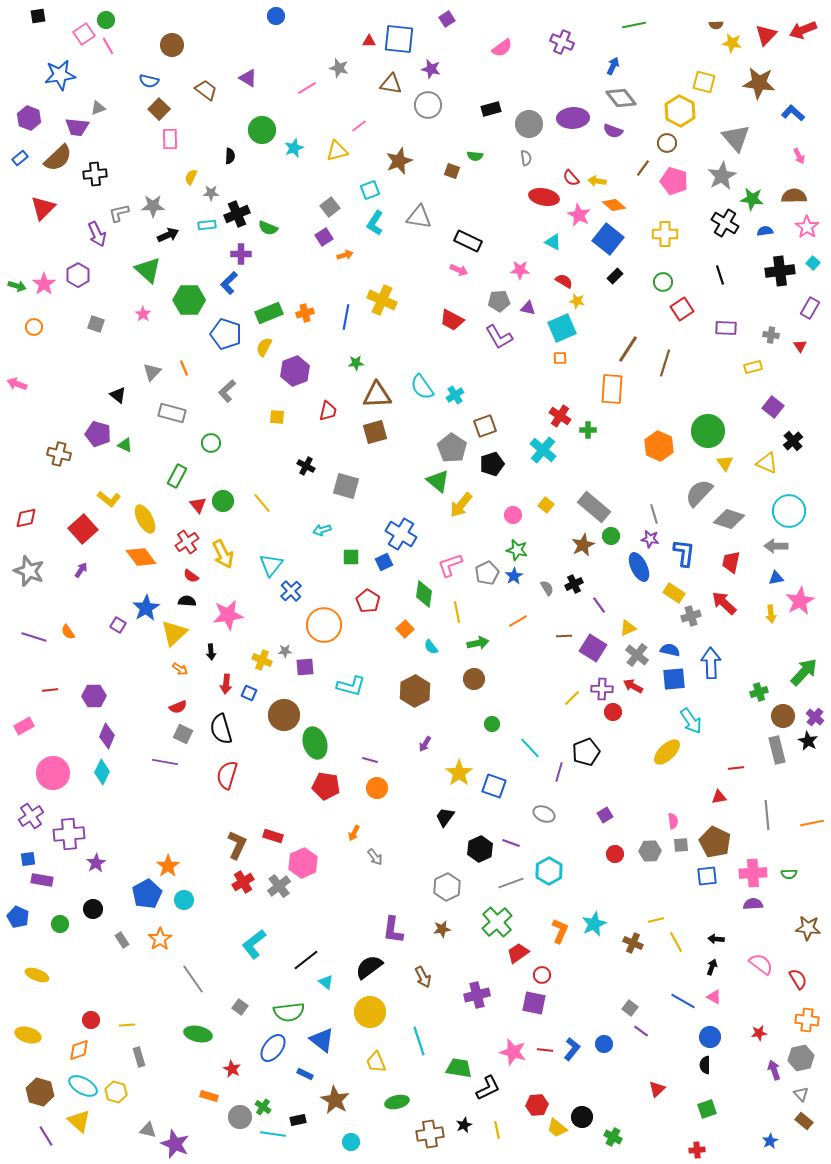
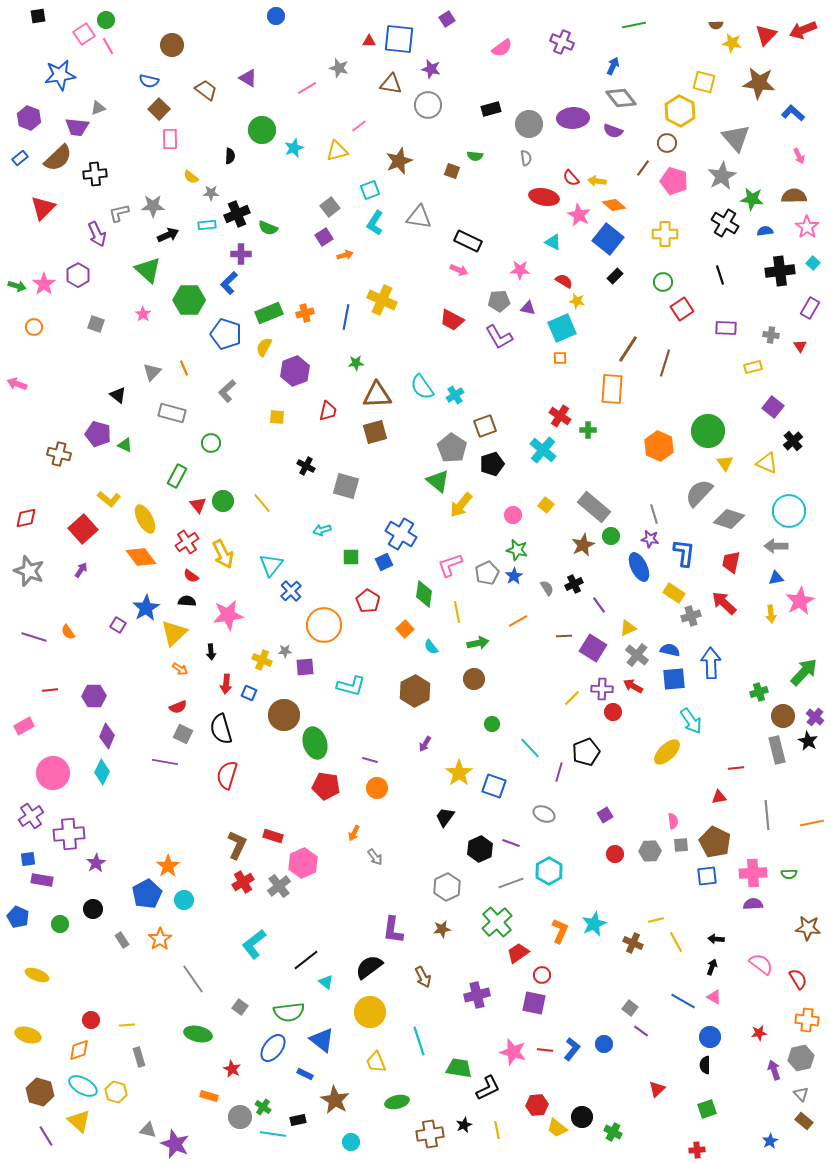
yellow semicircle at (191, 177): rotated 77 degrees counterclockwise
green cross at (613, 1137): moved 5 px up
